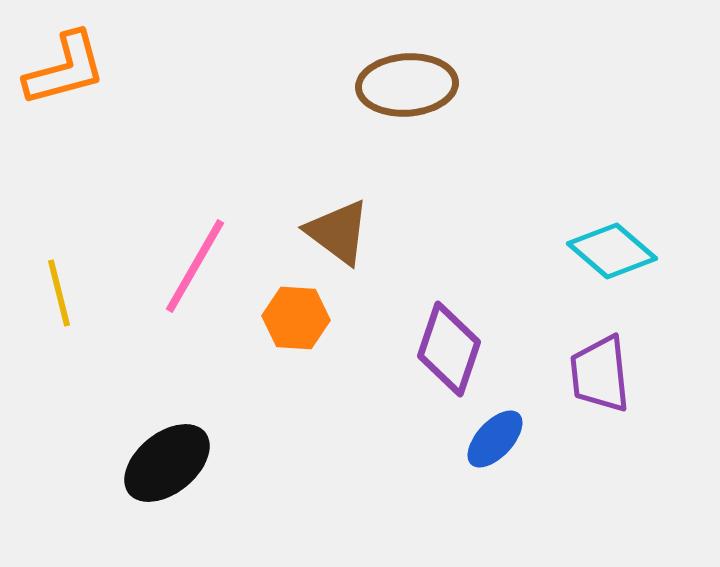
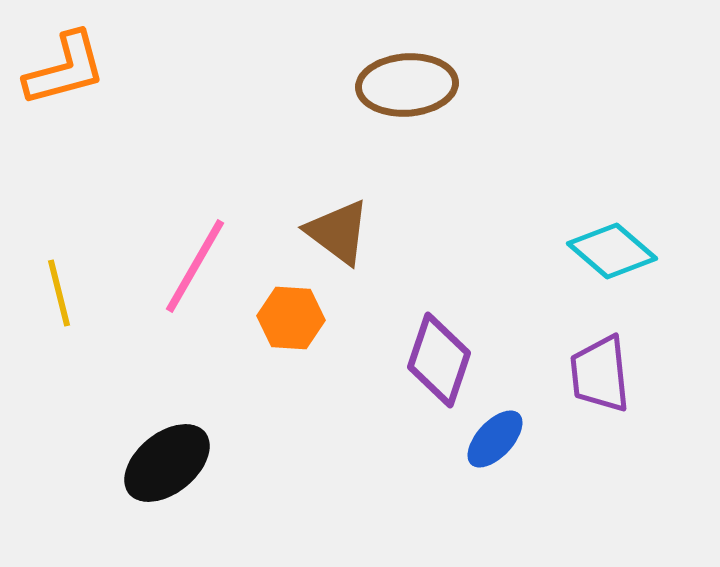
orange hexagon: moved 5 px left
purple diamond: moved 10 px left, 11 px down
